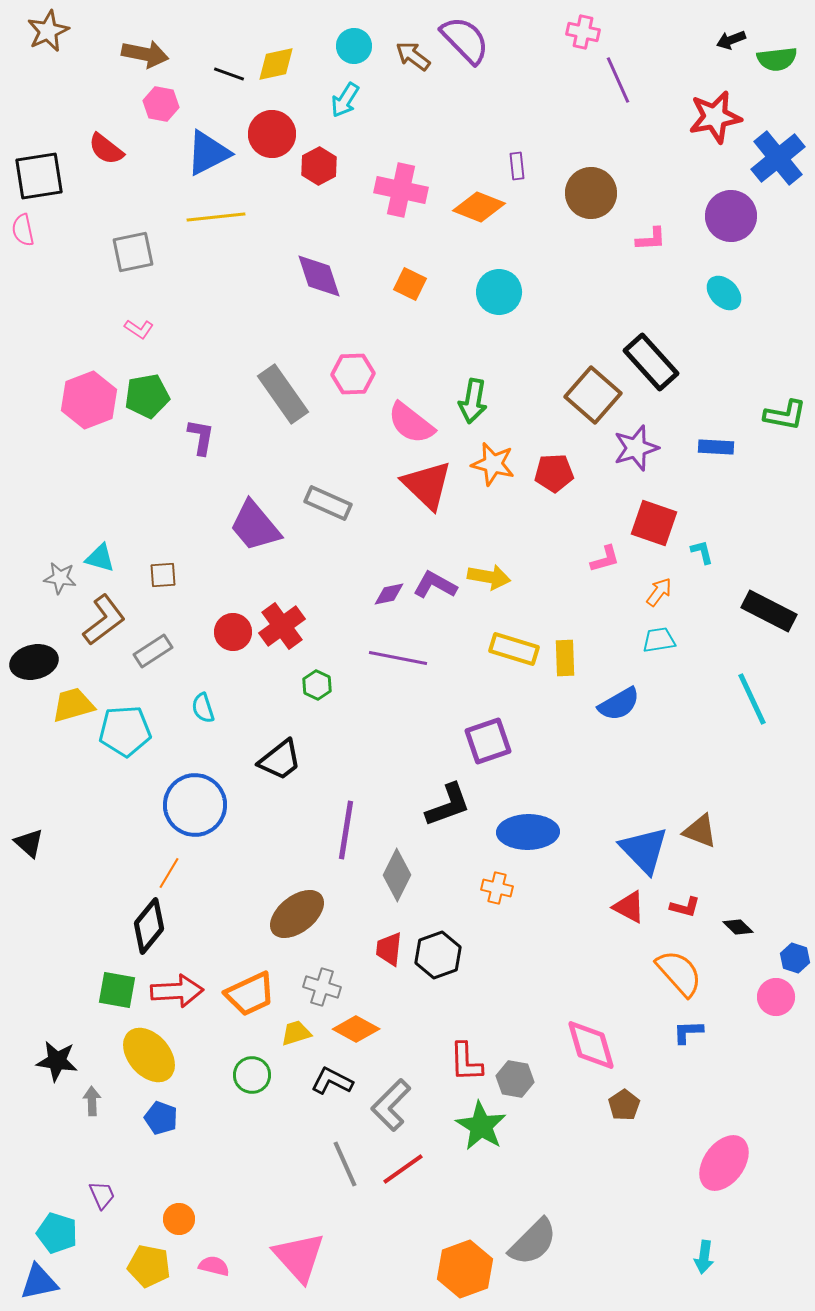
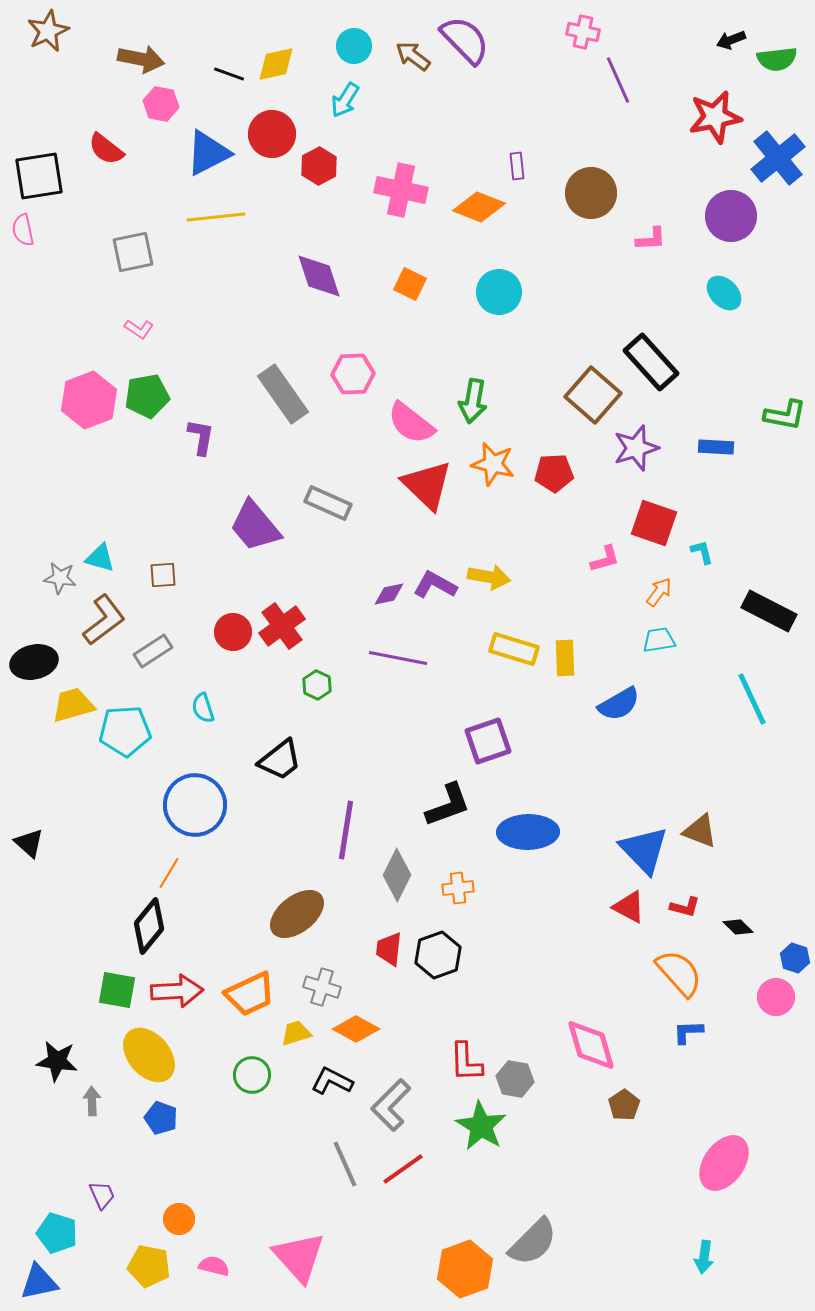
brown arrow at (145, 54): moved 4 px left, 5 px down
orange cross at (497, 888): moved 39 px left; rotated 20 degrees counterclockwise
